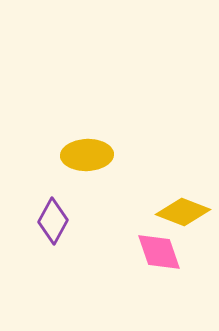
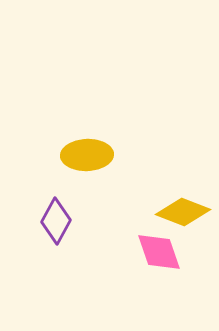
purple diamond: moved 3 px right
